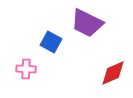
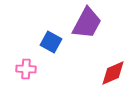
purple trapezoid: rotated 88 degrees counterclockwise
